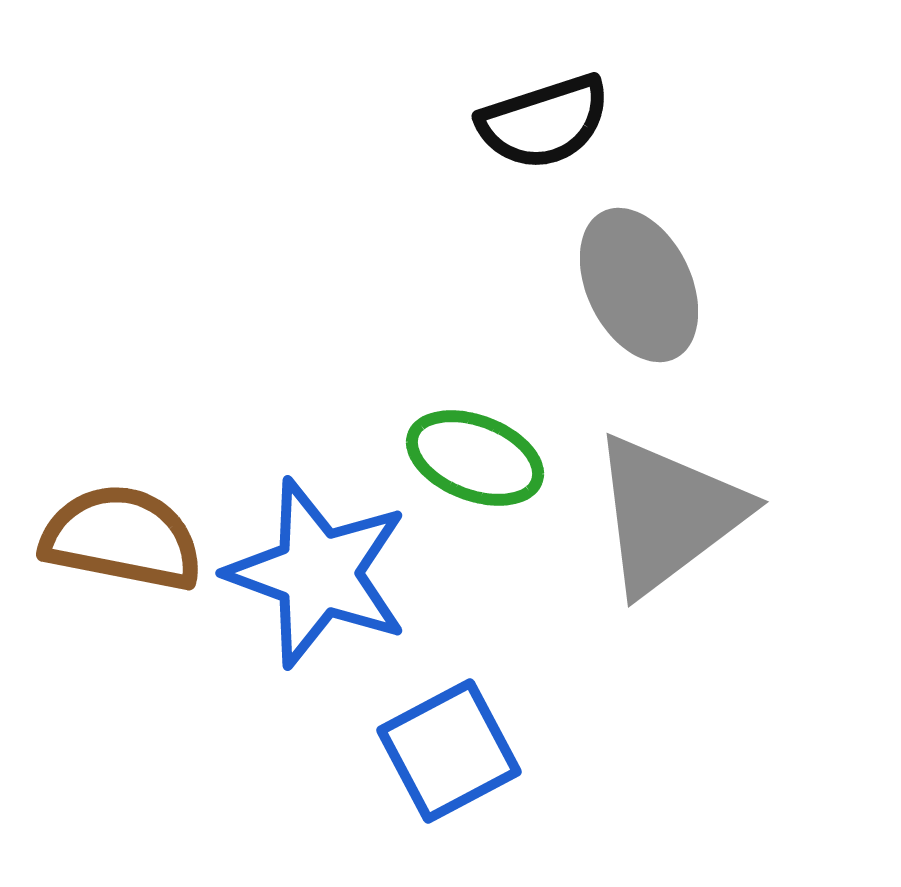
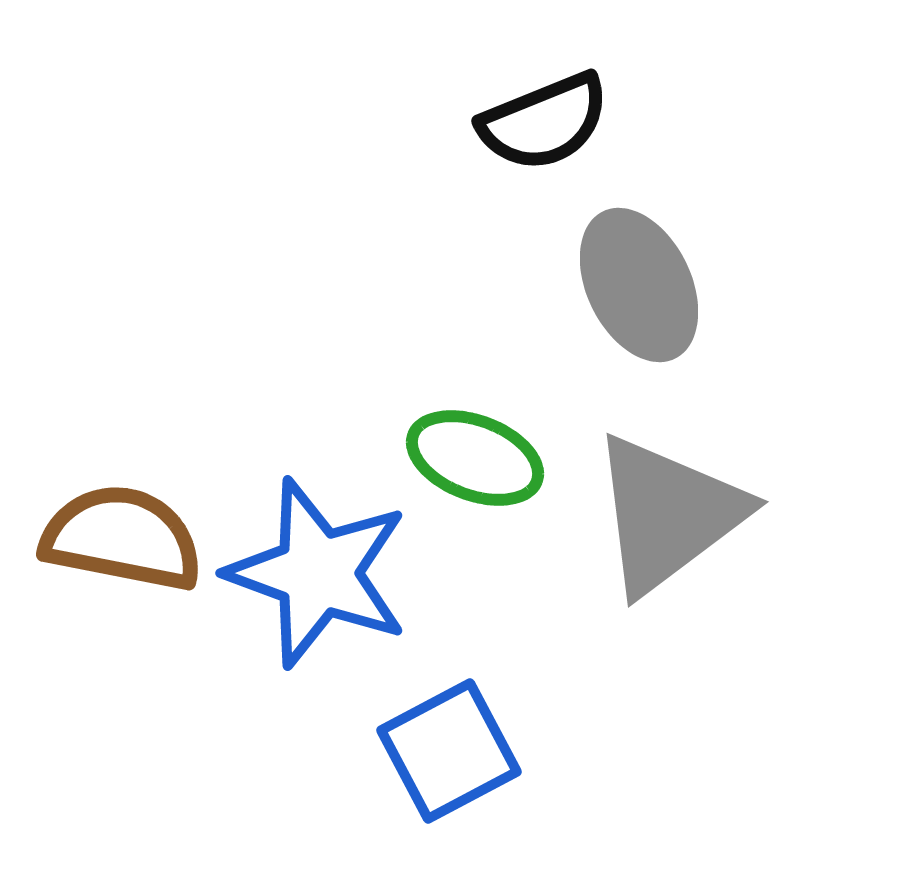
black semicircle: rotated 4 degrees counterclockwise
